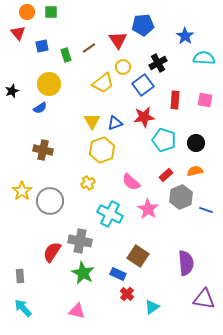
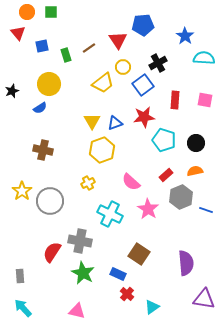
brown square at (138, 256): moved 1 px right, 2 px up
